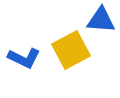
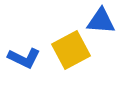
blue triangle: moved 1 px down
